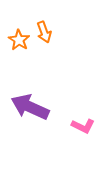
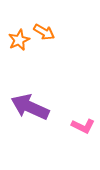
orange arrow: rotated 40 degrees counterclockwise
orange star: rotated 15 degrees clockwise
